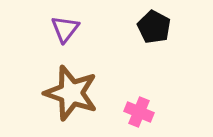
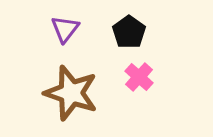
black pentagon: moved 25 px left, 5 px down; rotated 8 degrees clockwise
pink cross: moved 35 px up; rotated 20 degrees clockwise
